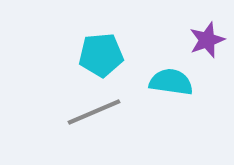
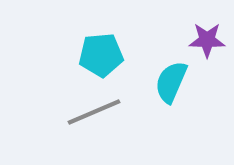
purple star: rotated 21 degrees clockwise
cyan semicircle: rotated 75 degrees counterclockwise
